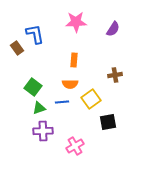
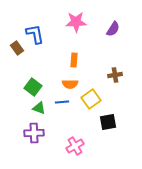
green triangle: rotated 40 degrees clockwise
purple cross: moved 9 px left, 2 px down
